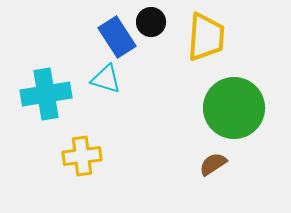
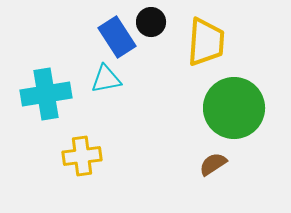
yellow trapezoid: moved 5 px down
cyan triangle: rotated 28 degrees counterclockwise
